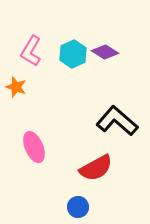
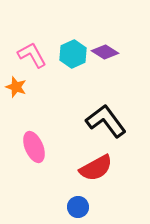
pink L-shape: moved 1 px right, 4 px down; rotated 120 degrees clockwise
black L-shape: moved 11 px left; rotated 12 degrees clockwise
